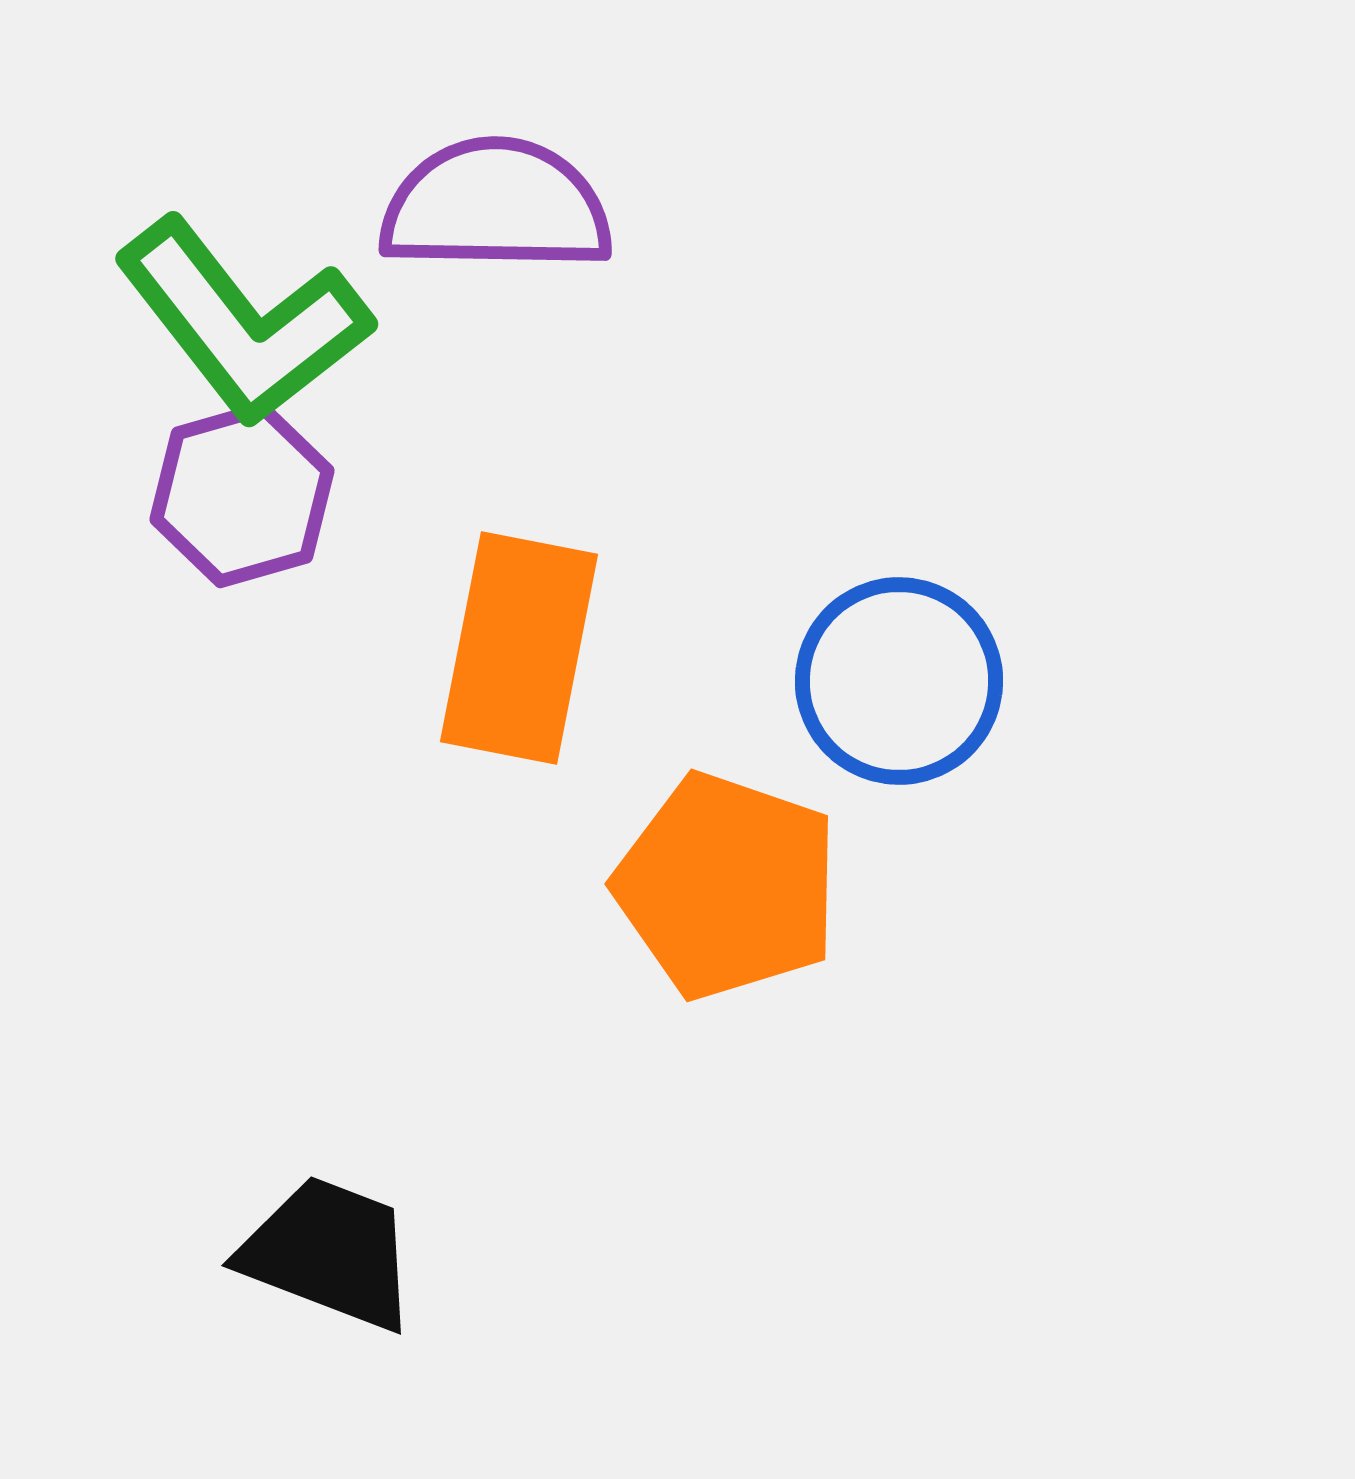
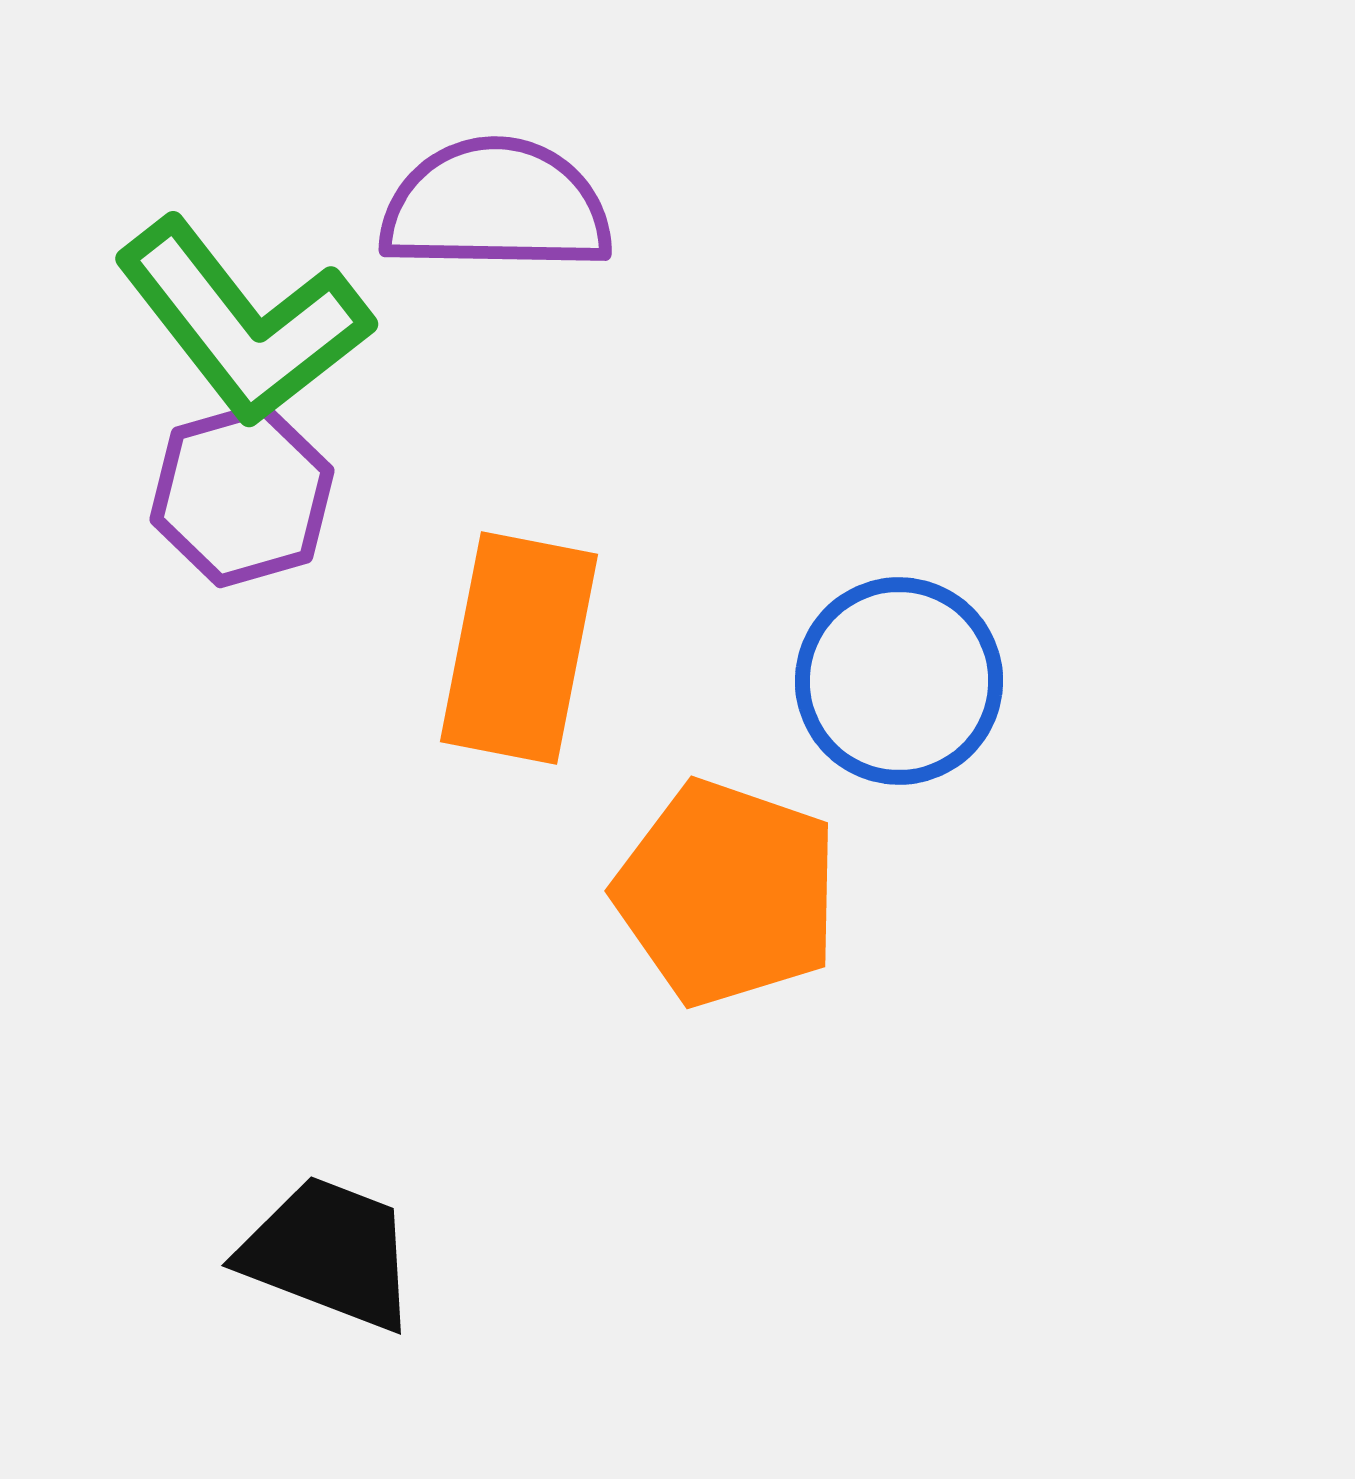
orange pentagon: moved 7 px down
